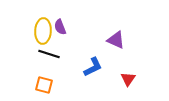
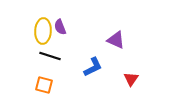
black line: moved 1 px right, 2 px down
red triangle: moved 3 px right
